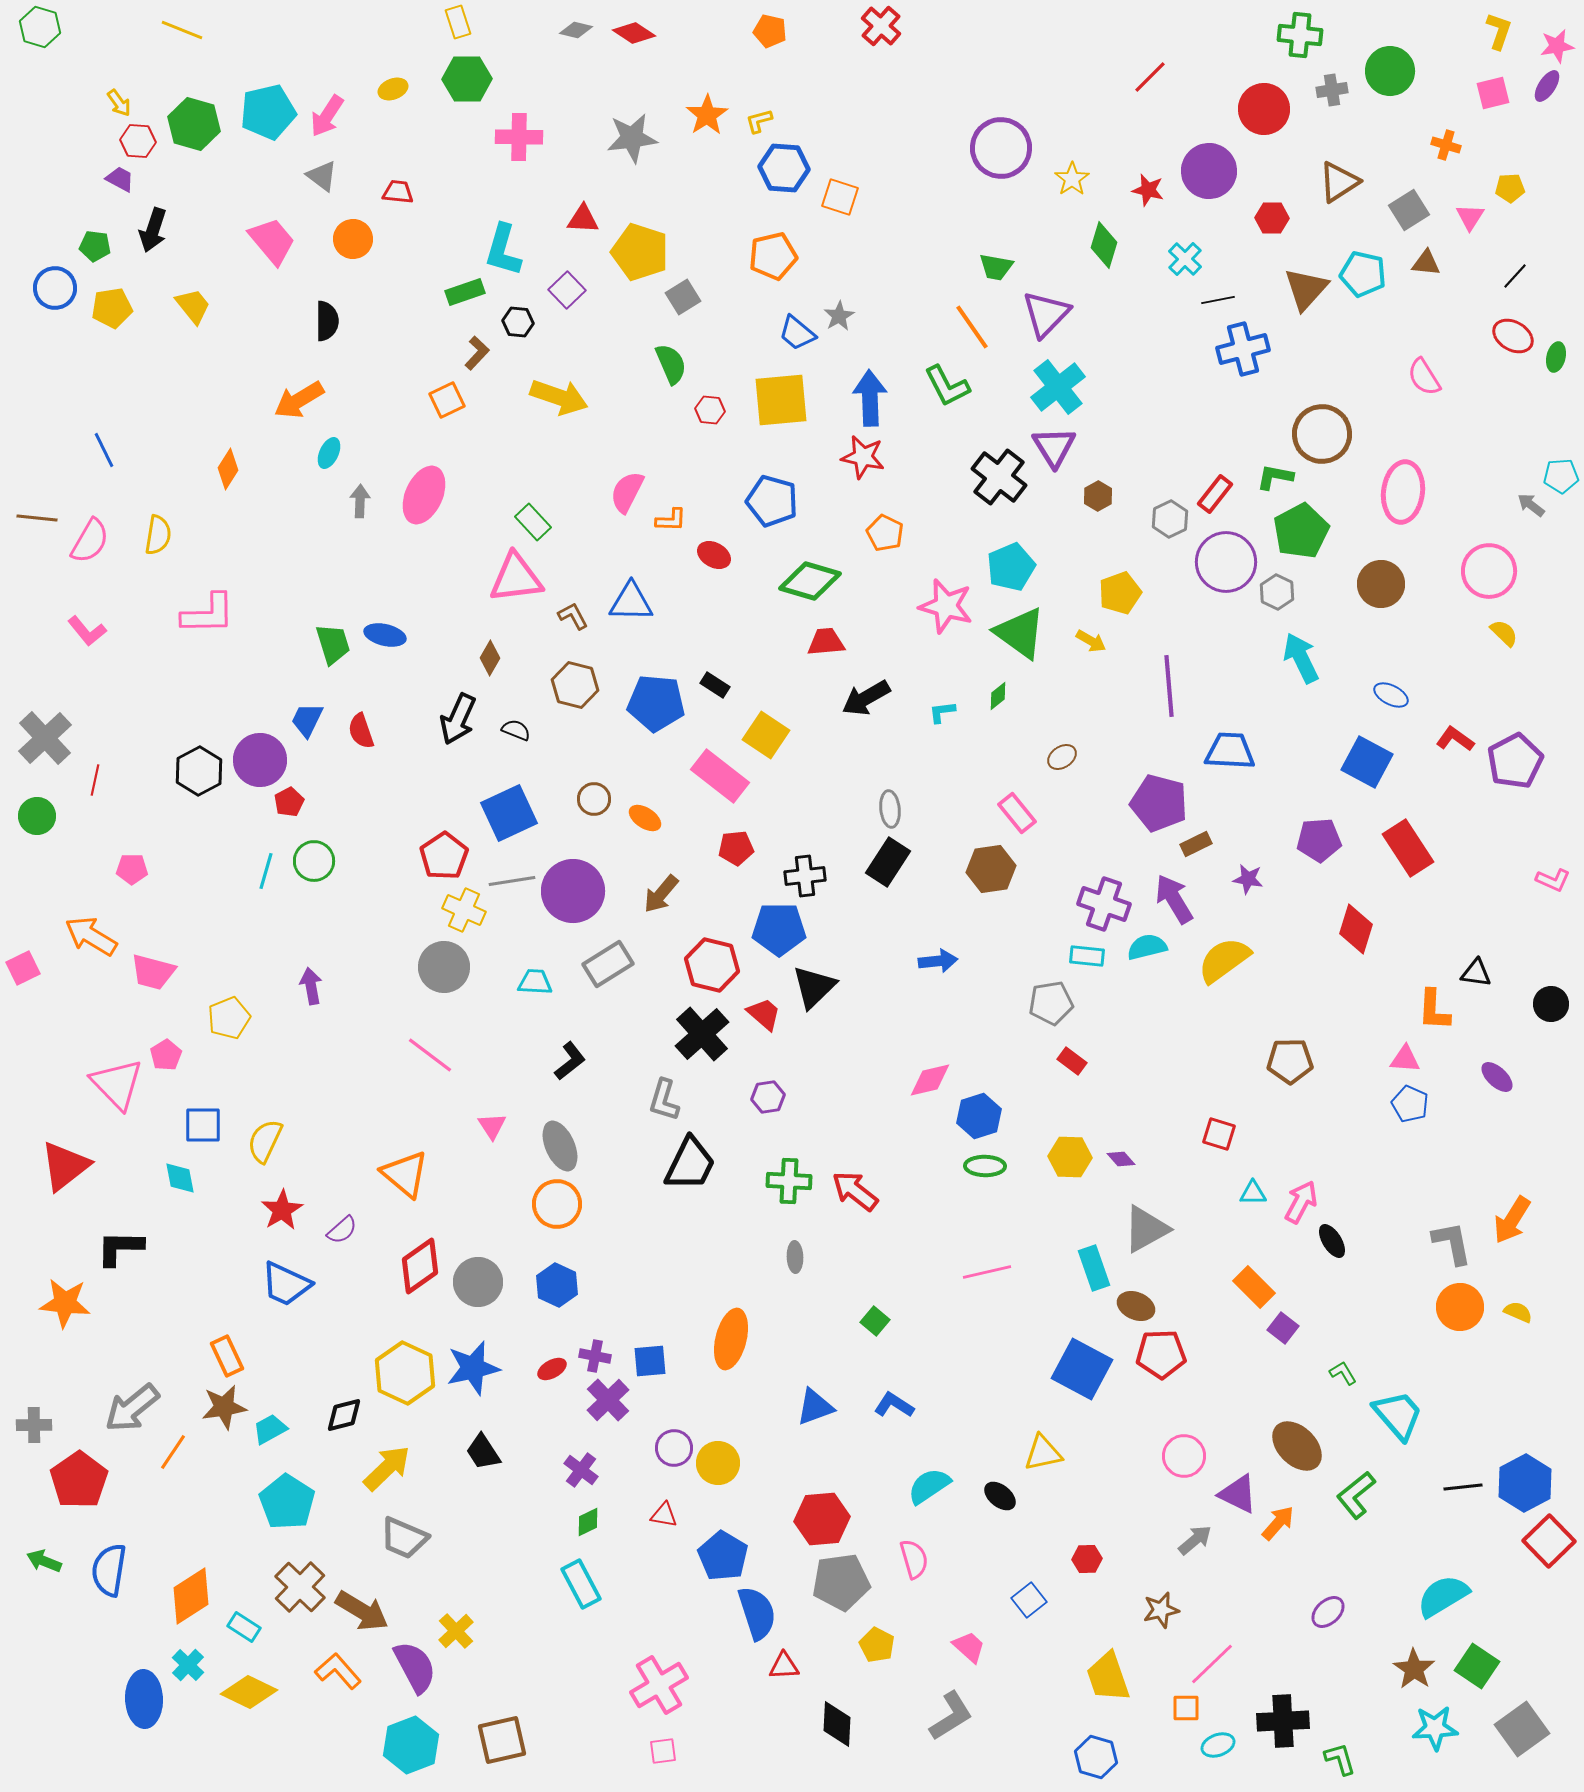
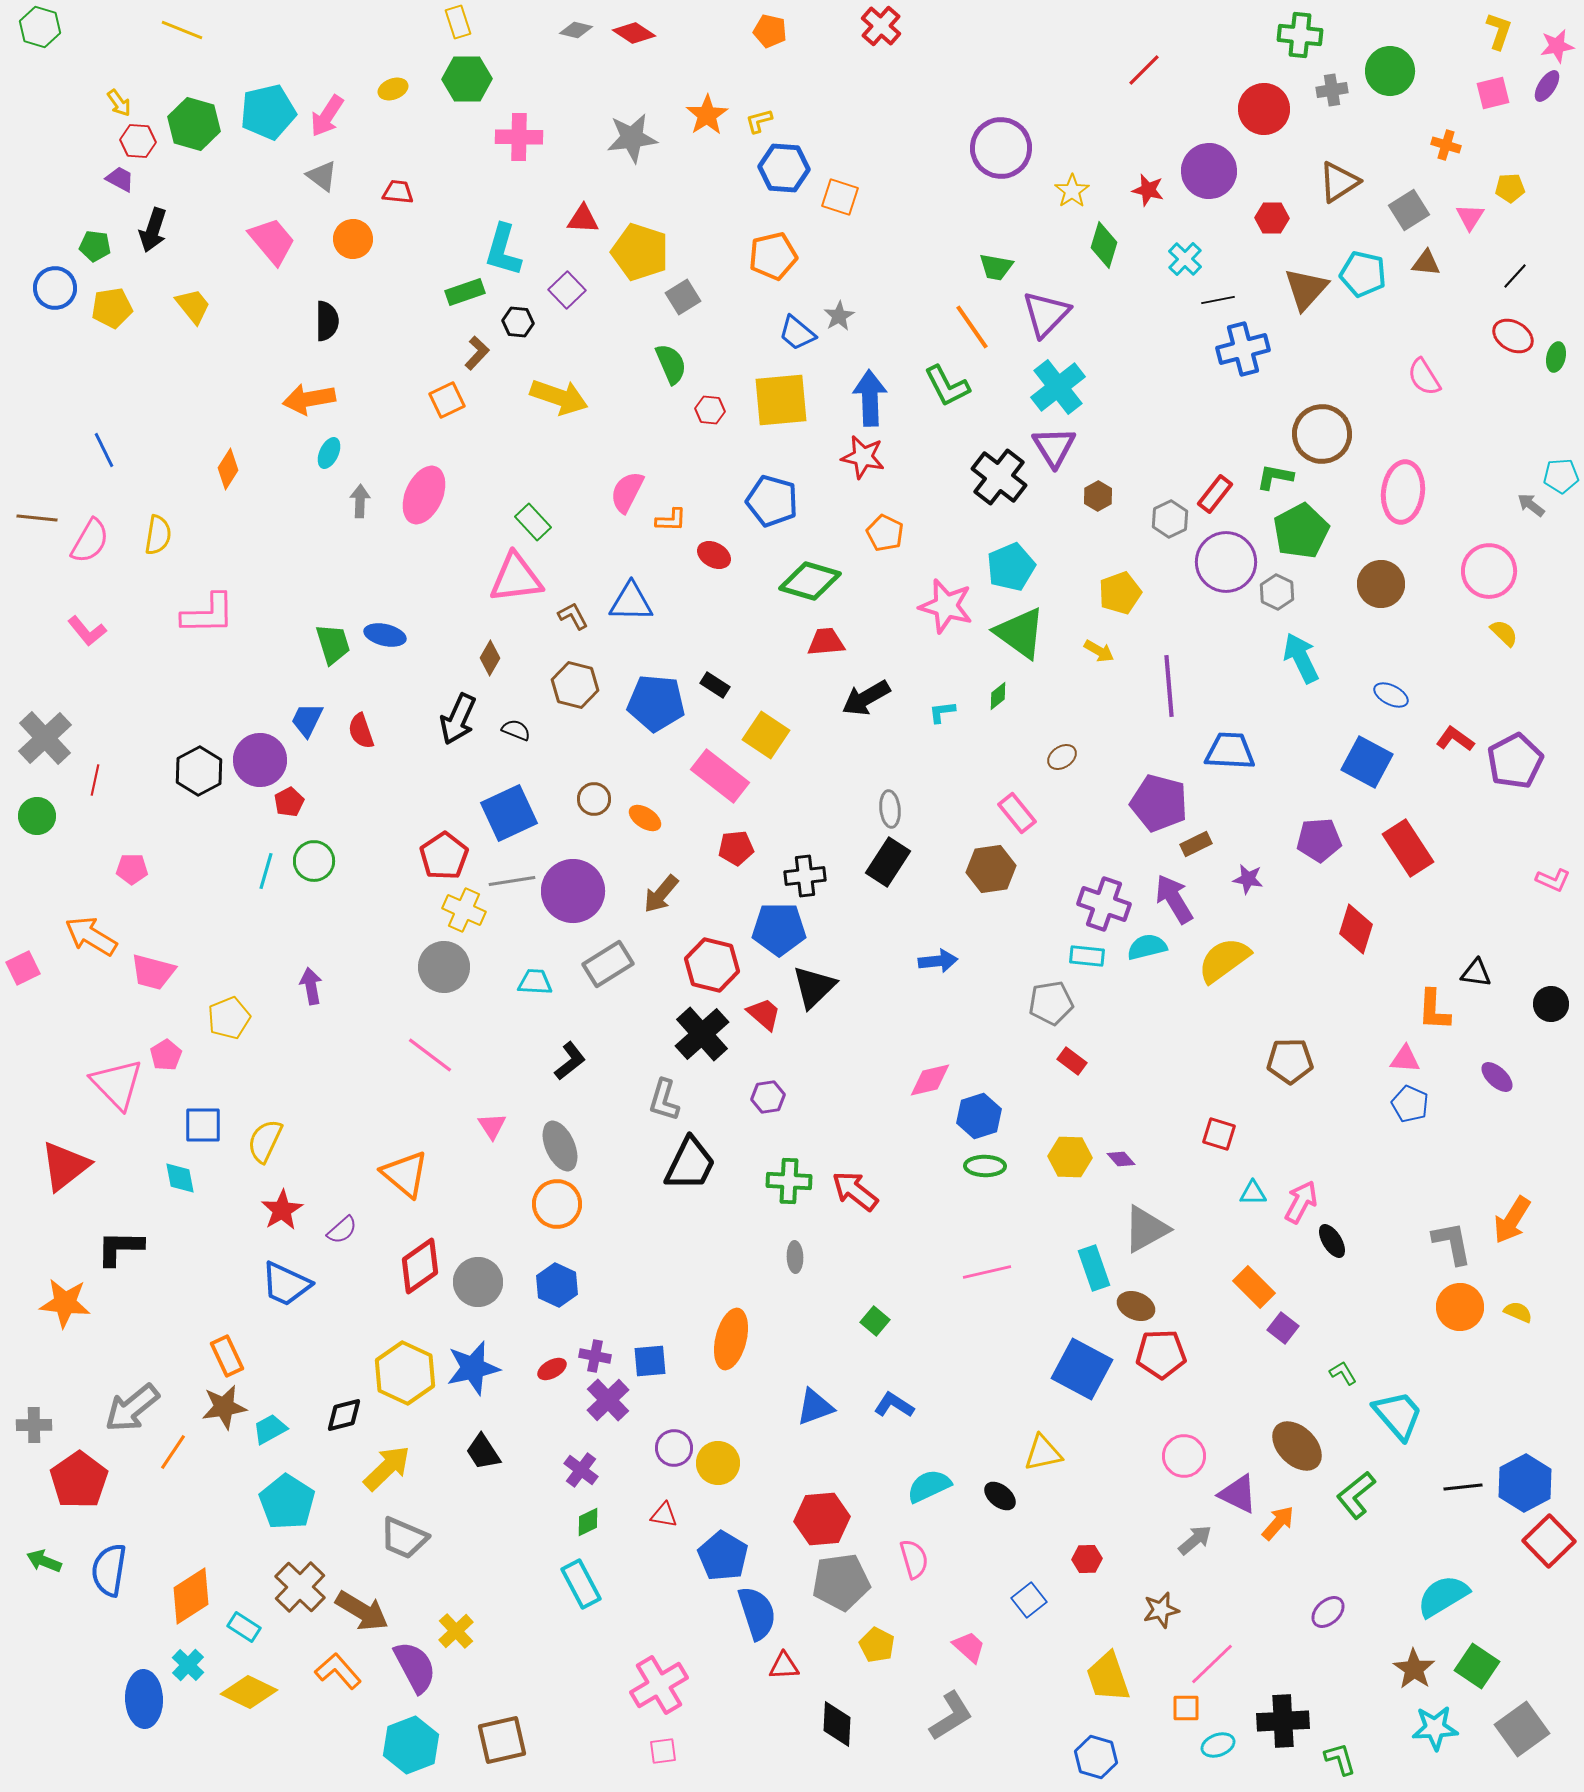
red line at (1150, 77): moved 6 px left, 7 px up
yellow star at (1072, 179): moved 12 px down
orange arrow at (299, 400): moved 10 px right, 1 px up; rotated 21 degrees clockwise
yellow arrow at (1091, 641): moved 8 px right, 10 px down
cyan semicircle at (929, 1486): rotated 9 degrees clockwise
